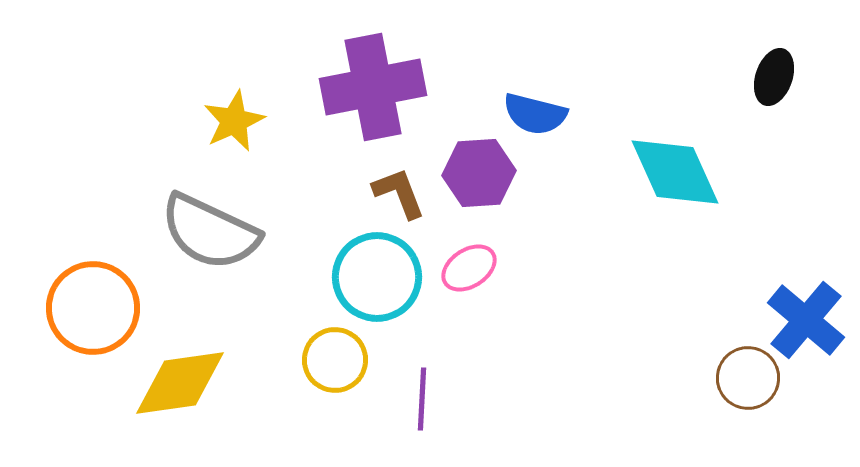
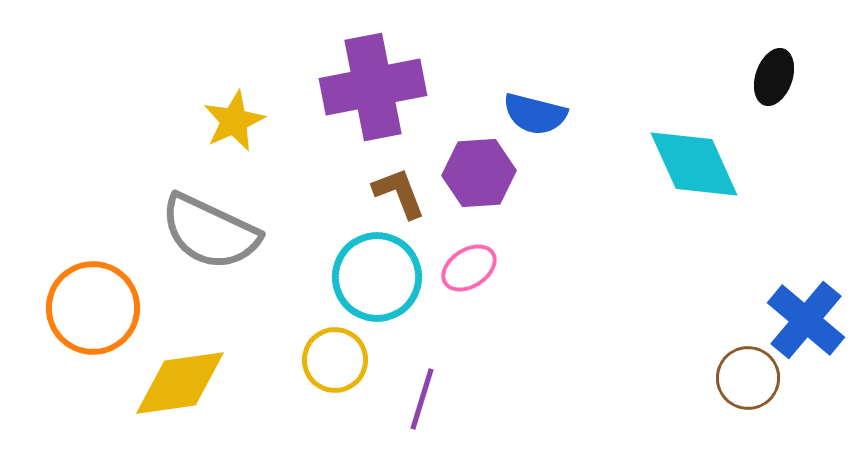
cyan diamond: moved 19 px right, 8 px up
purple line: rotated 14 degrees clockwise
